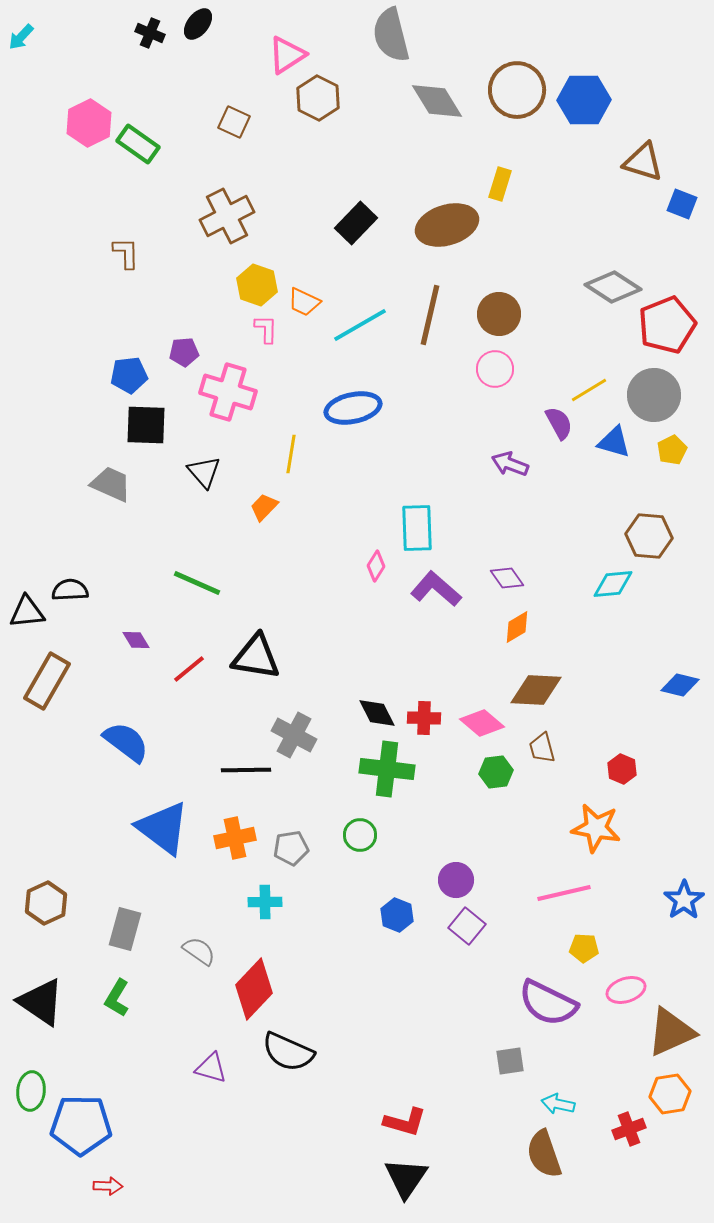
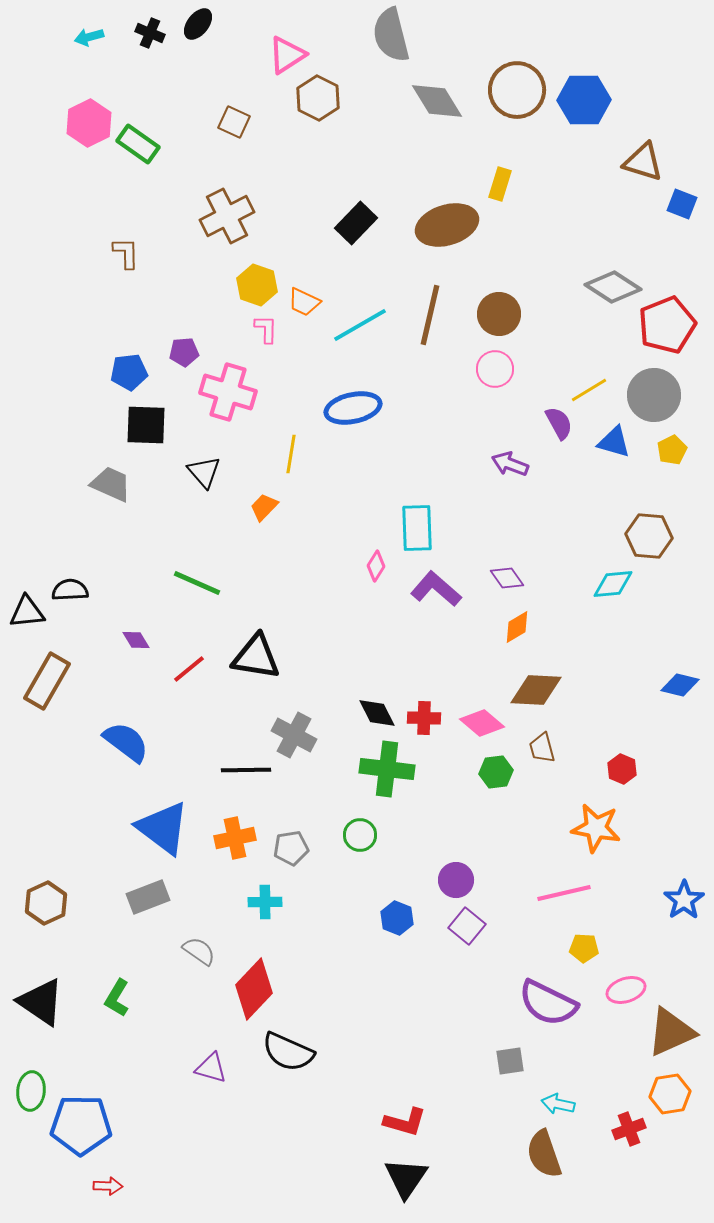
cyan arrow at (21, 37): moved 68 px right; rotated 32 degrees clockwise
blue pentagon at (129, 375): moved 3 px up
blue hexagon at (397, 915): moved 3 px down
gray rectangle at (125, 929): moved 23 px right, 32 px up; rotated 54 degrees clockwise
